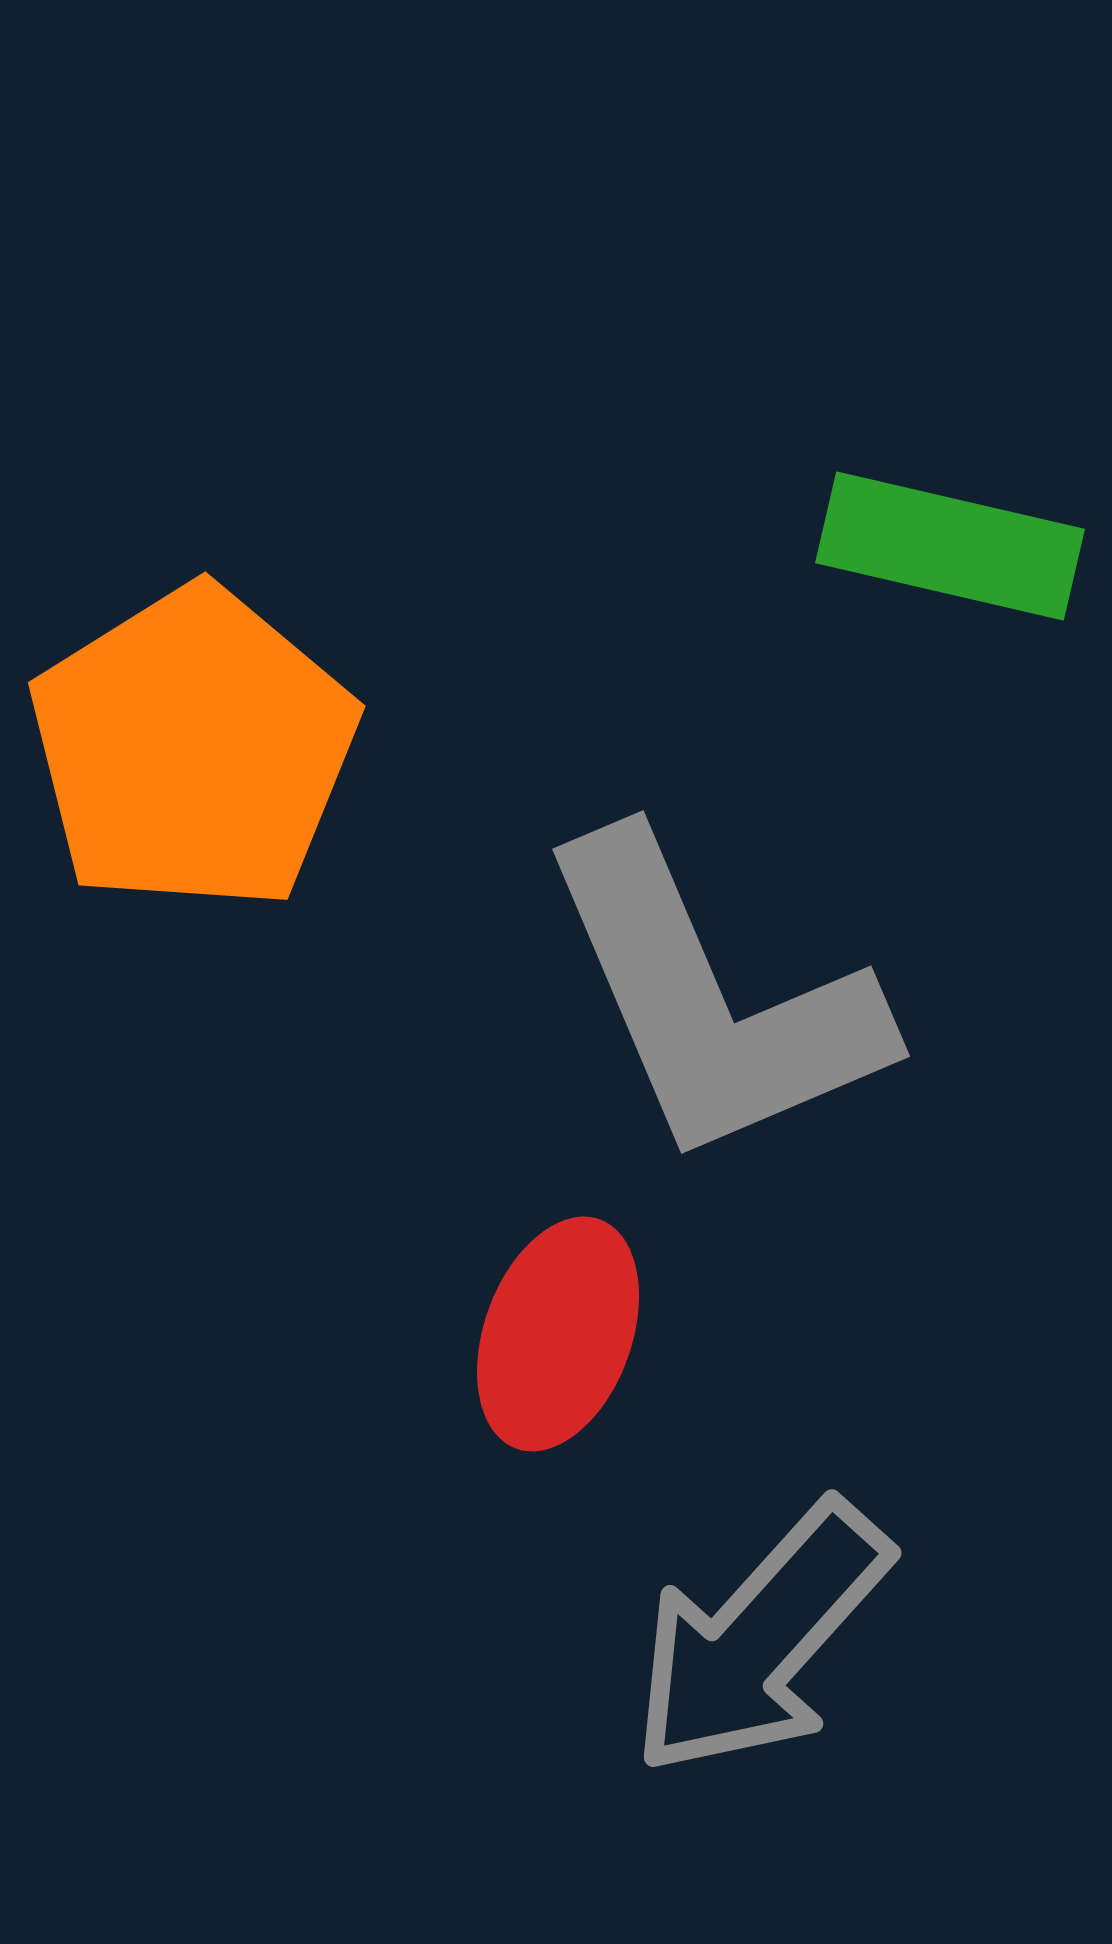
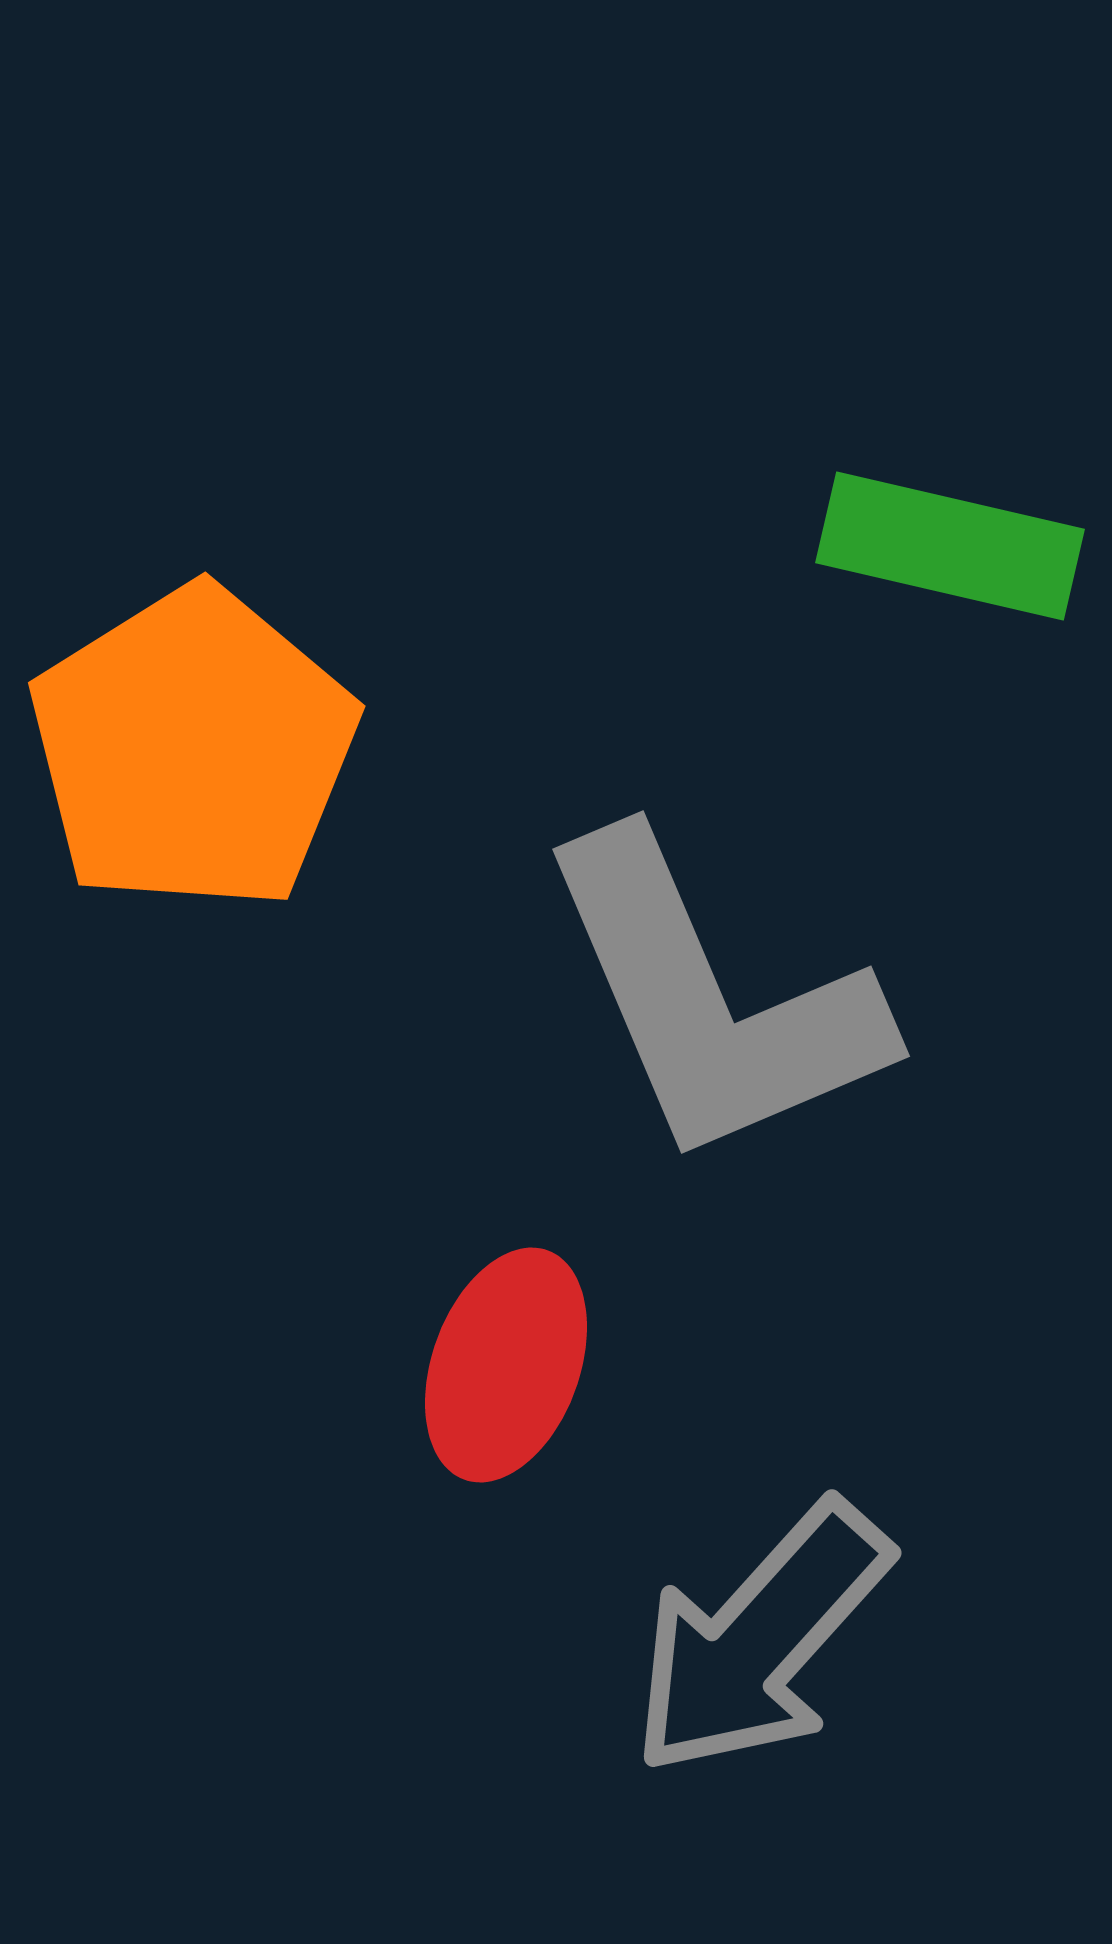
red ellipse: moved 52 px left, 31 px down
